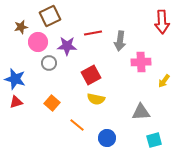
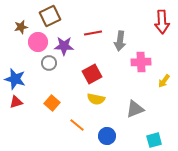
purple star: moved 3 px left
red square: moved 1 px right, 1 px up
gray triangle: moved 6 px left, 3 px up; rotated 18 degrees counterclockwise
blue circle: moved 2 px up
